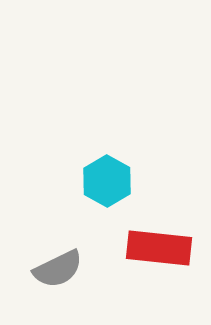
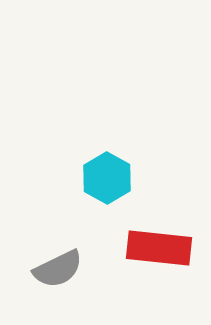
cyan hexagon: moved 3 px up
